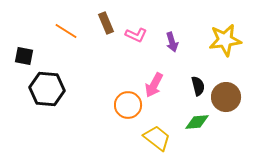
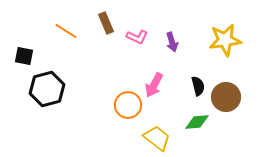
pink L-shape: moved 1 px right, 2 px down
black hexagon: rotated 20 degrees counterclockwise
